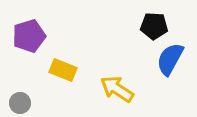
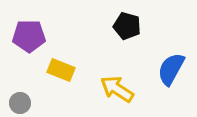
black pentagon: moved 27 px left; rotated 12 degrees clockwise
purple pentagon: rotated 16 degrees clockwise
blue semicircle: moved 1 px right, 10 px down
yellow rectangle: moved 2 px left
